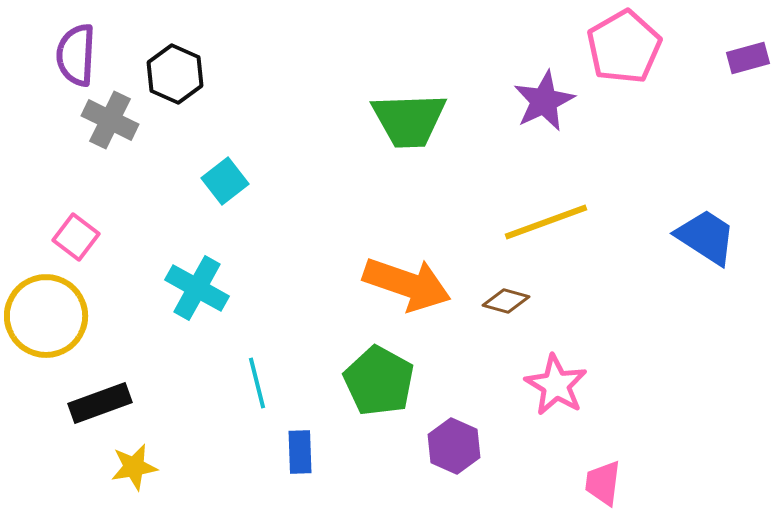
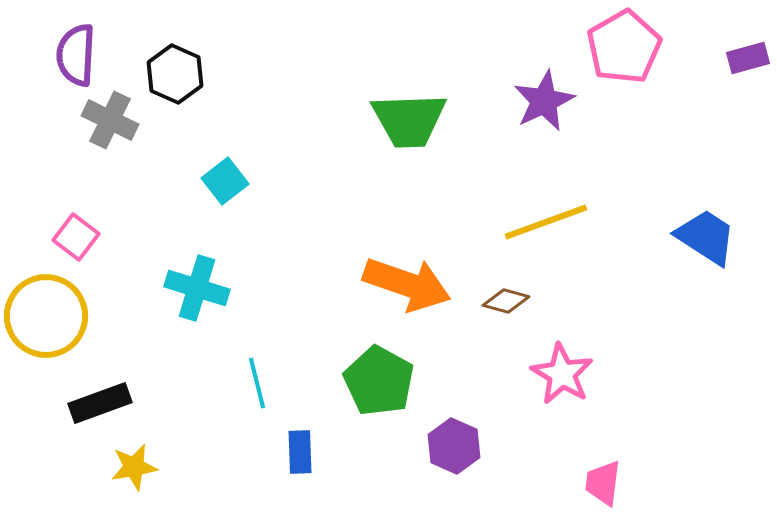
cyan cross: rotated 12 degrees counterclockwise
pink star: moved 6 px right, 11 px up
